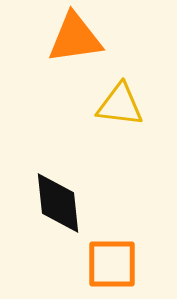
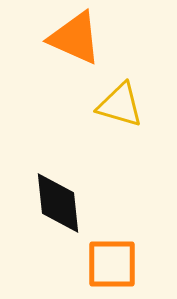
orange triangle: rotated 32 degrees clockwise
yellow triangle: rotated 9 degrees clockwise
